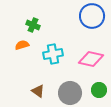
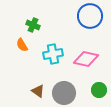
blue circle: moved 2 px left
orange semicircle: rotated 104 degrees counterclockwise
pink diamond: moved 5 px left
gray circle: moved 6 px left
